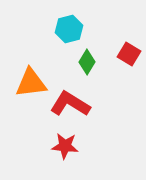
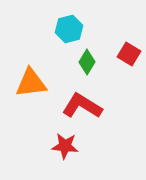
red L-shape: moved 12 px right, 2 px down
